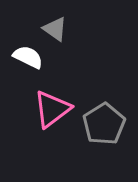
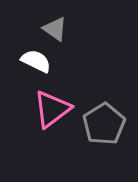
white semicircle: moved 8 px right, 4 px down
